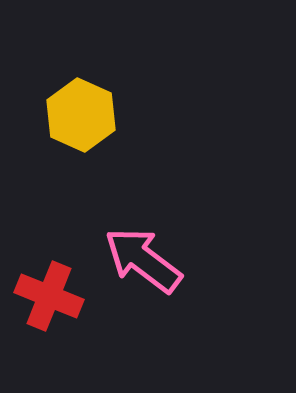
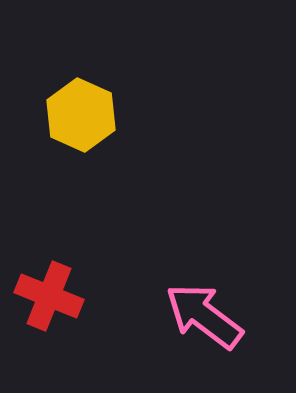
pink arrow: moved 61 px right, 56 px down
